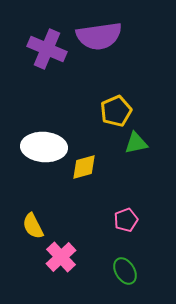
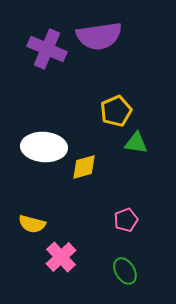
green triangle: rotated 20 degrees clockwise
yellow semicircle: moved 1 px left, 2 px up; rotated 48 degrees counterclockwise
